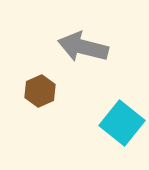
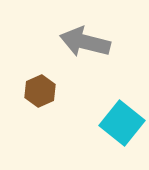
gray arrow: moved 2 px right, 5 px up
